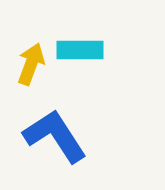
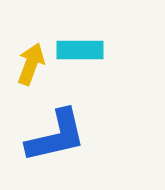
blue L-shape: moved 1 px right; rotated 110 degrees clockwise
